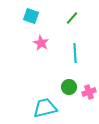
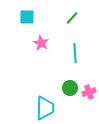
cyan square: moved 4 px left, 1 px down; rotated 21 degrees counterclockwise
green circle: moved 1 px right, 1 px down
cyan trapezoid: rotated 105 degrees clockwise
